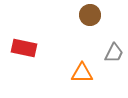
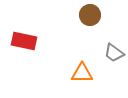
red rectangle: moved 7 px up
gray trapezoid: rotated 100 degrees clockwise
